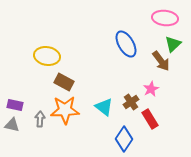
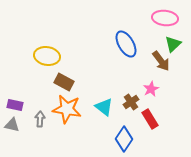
orange star: moved 2 px right, 1 px up; rotated 12 degrees clockwise
